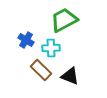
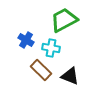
cyan cross: rotated 12 degrees clockwise
